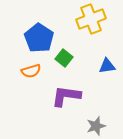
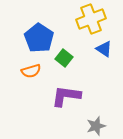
blue triangle: moved 3 px left, 17 px up; rotated 42 degrees clockwise
